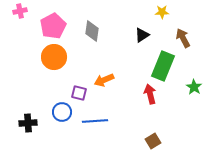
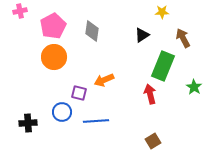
blue line: moved 1 px right
